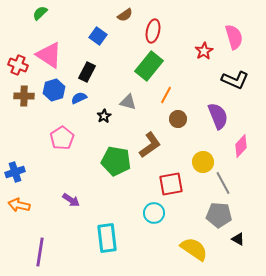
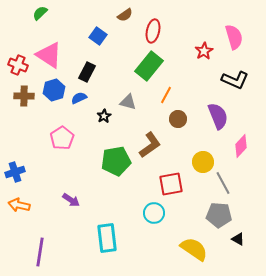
green pentagon: rotated 20 degrees counterclockwise
